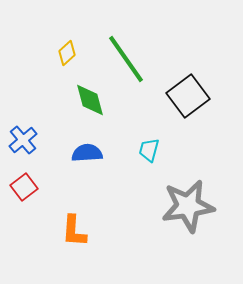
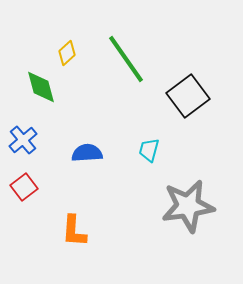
green diamond: moved 49 px left, 13 px up
